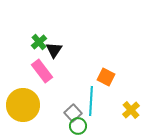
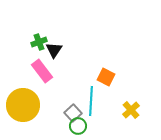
green cross: rotated 21 degrees clockwise
